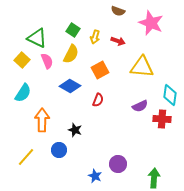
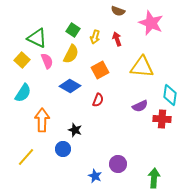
red arrow: moved 1 px left, 2 px up; rotated 128 degrees counterclockwise
blue circle: moved 4 px right, 1 px up
